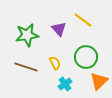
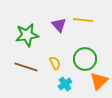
yellow line: rotated 30 degrees counterclockwise
purple triangle: moved 4 px up
green circle: moved 1 px left, 2 px down
